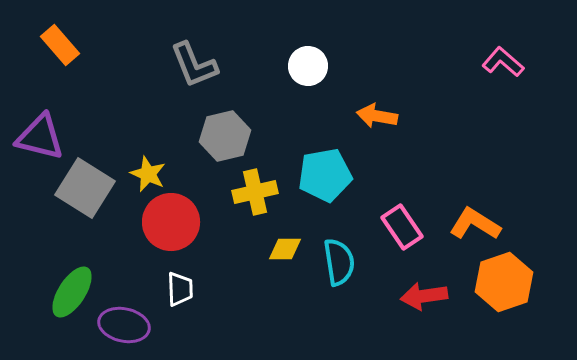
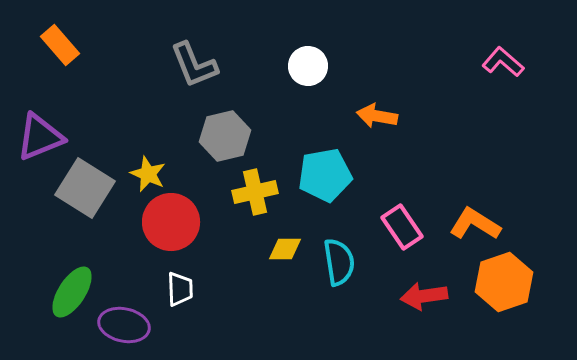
purple triangle: rotated 36 degrees counterclockwise
